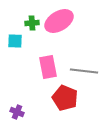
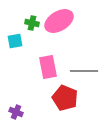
green cross: rotated 16 degrees clockwise
cyan square: rotated 14 degrees counterclockwise
gray line: rotated 8 degrees counterclockwise
purple cross: moved 1 px left
